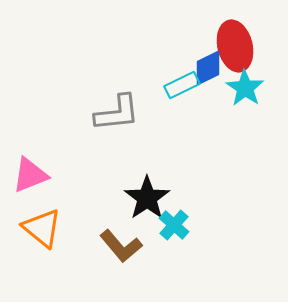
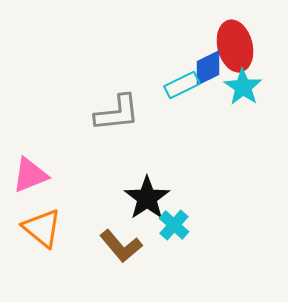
cyan star: moved 2 px left, 1 px up
